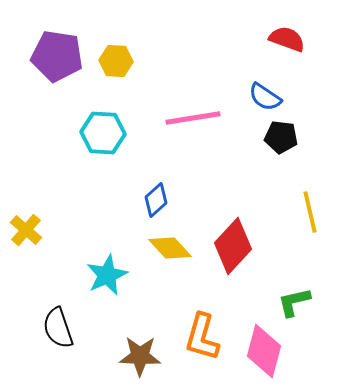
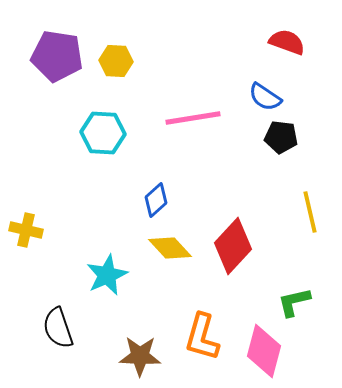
red semicircle: moved 3 px down
yellow cross: rotated 28 degrees counterclockwise
